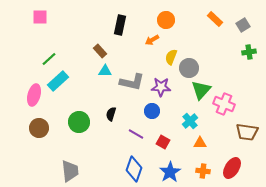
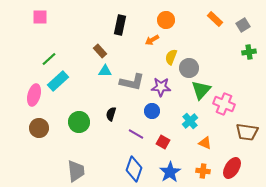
orange triangle: moved 5 px right; rotated 24 degrees clockwise
gray trapezoid: moved 6 px right
